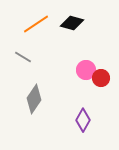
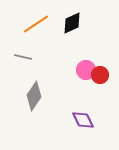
black diamond: rotated 40 degrees counterclockwise
gray line: rotated 18 degrees counterclockwise
red circle: moved 1 px left, 3 px up
gray diamond: moved 3 px up
purple diamond: rotated 55 degrees counterclockwise
